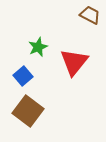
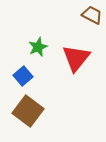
brown trapezoid: moved 2 px right
red triangle: moved 2 px right, 4 px up
